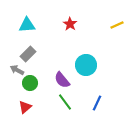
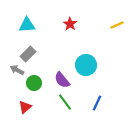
green circle: moved 4 px right
